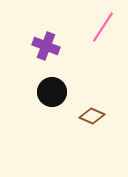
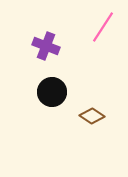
brown diamond: rotated 10 degrees clockwise
